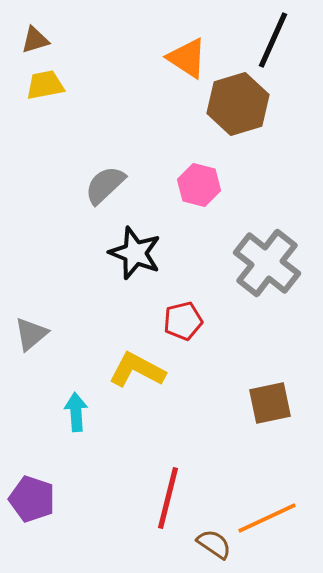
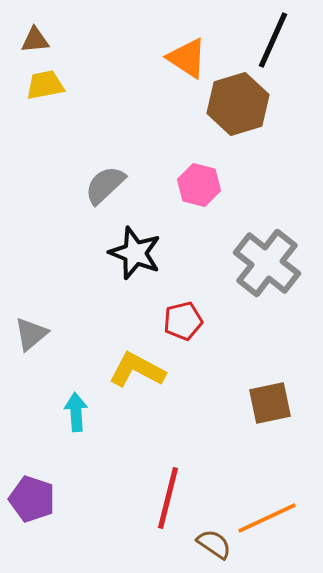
brown triangle: rotated 12 degrees clockwise
